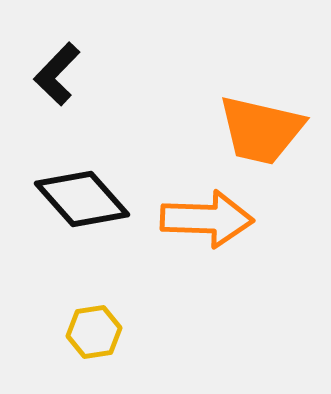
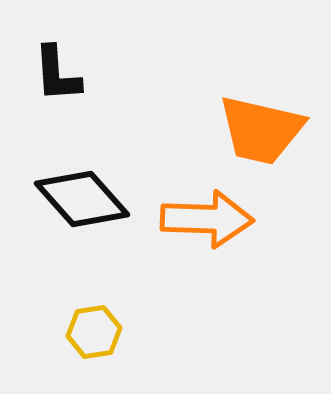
black L-shape: rotated 48 degrees counterclockwise
